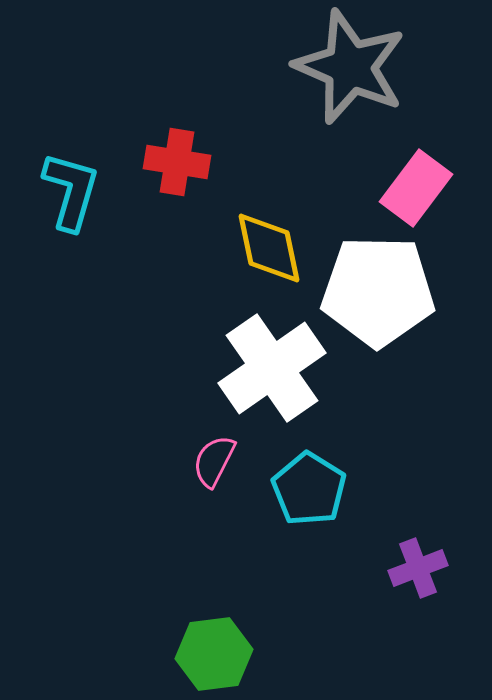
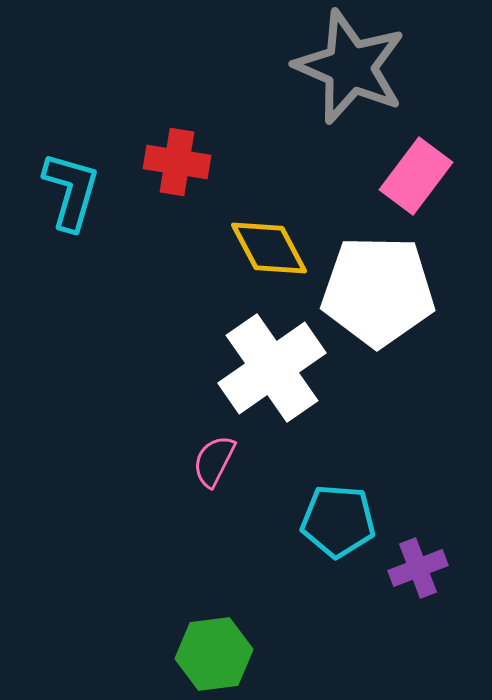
pink rectangle: moved 12 px up
yellow diamond: rotated 16 degrees counterclockwise
cyan pentagon: moved 29 px right, 32 px down; rotated 28 degrees counterclockwise
